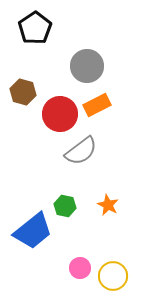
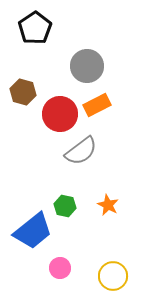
pink circle: moved 20 px left
